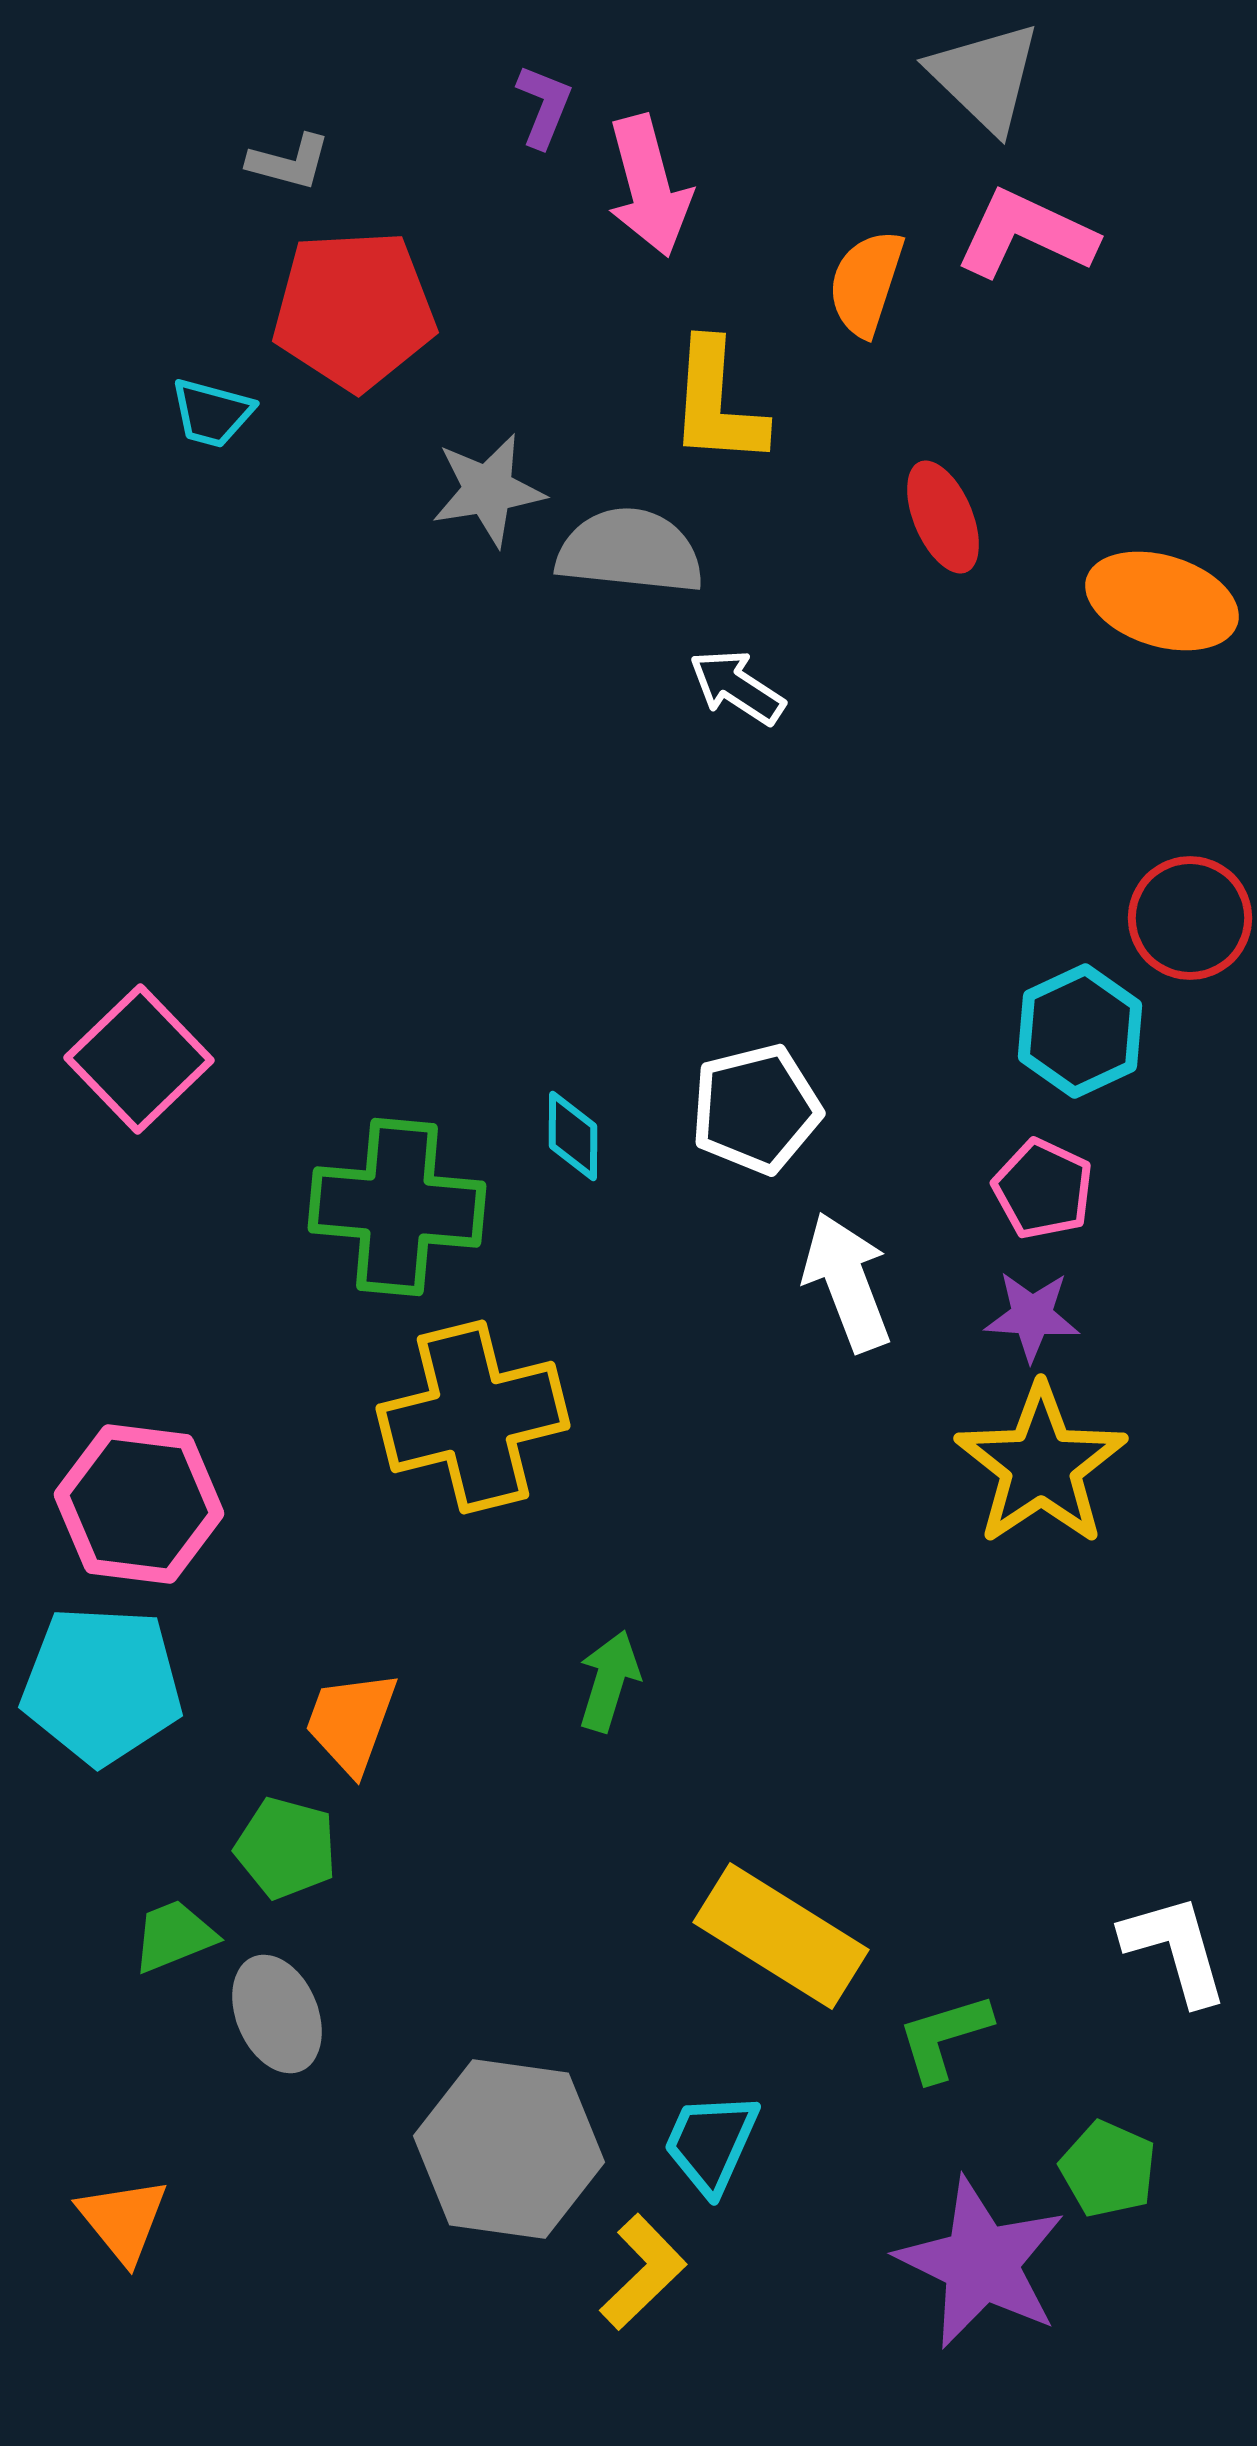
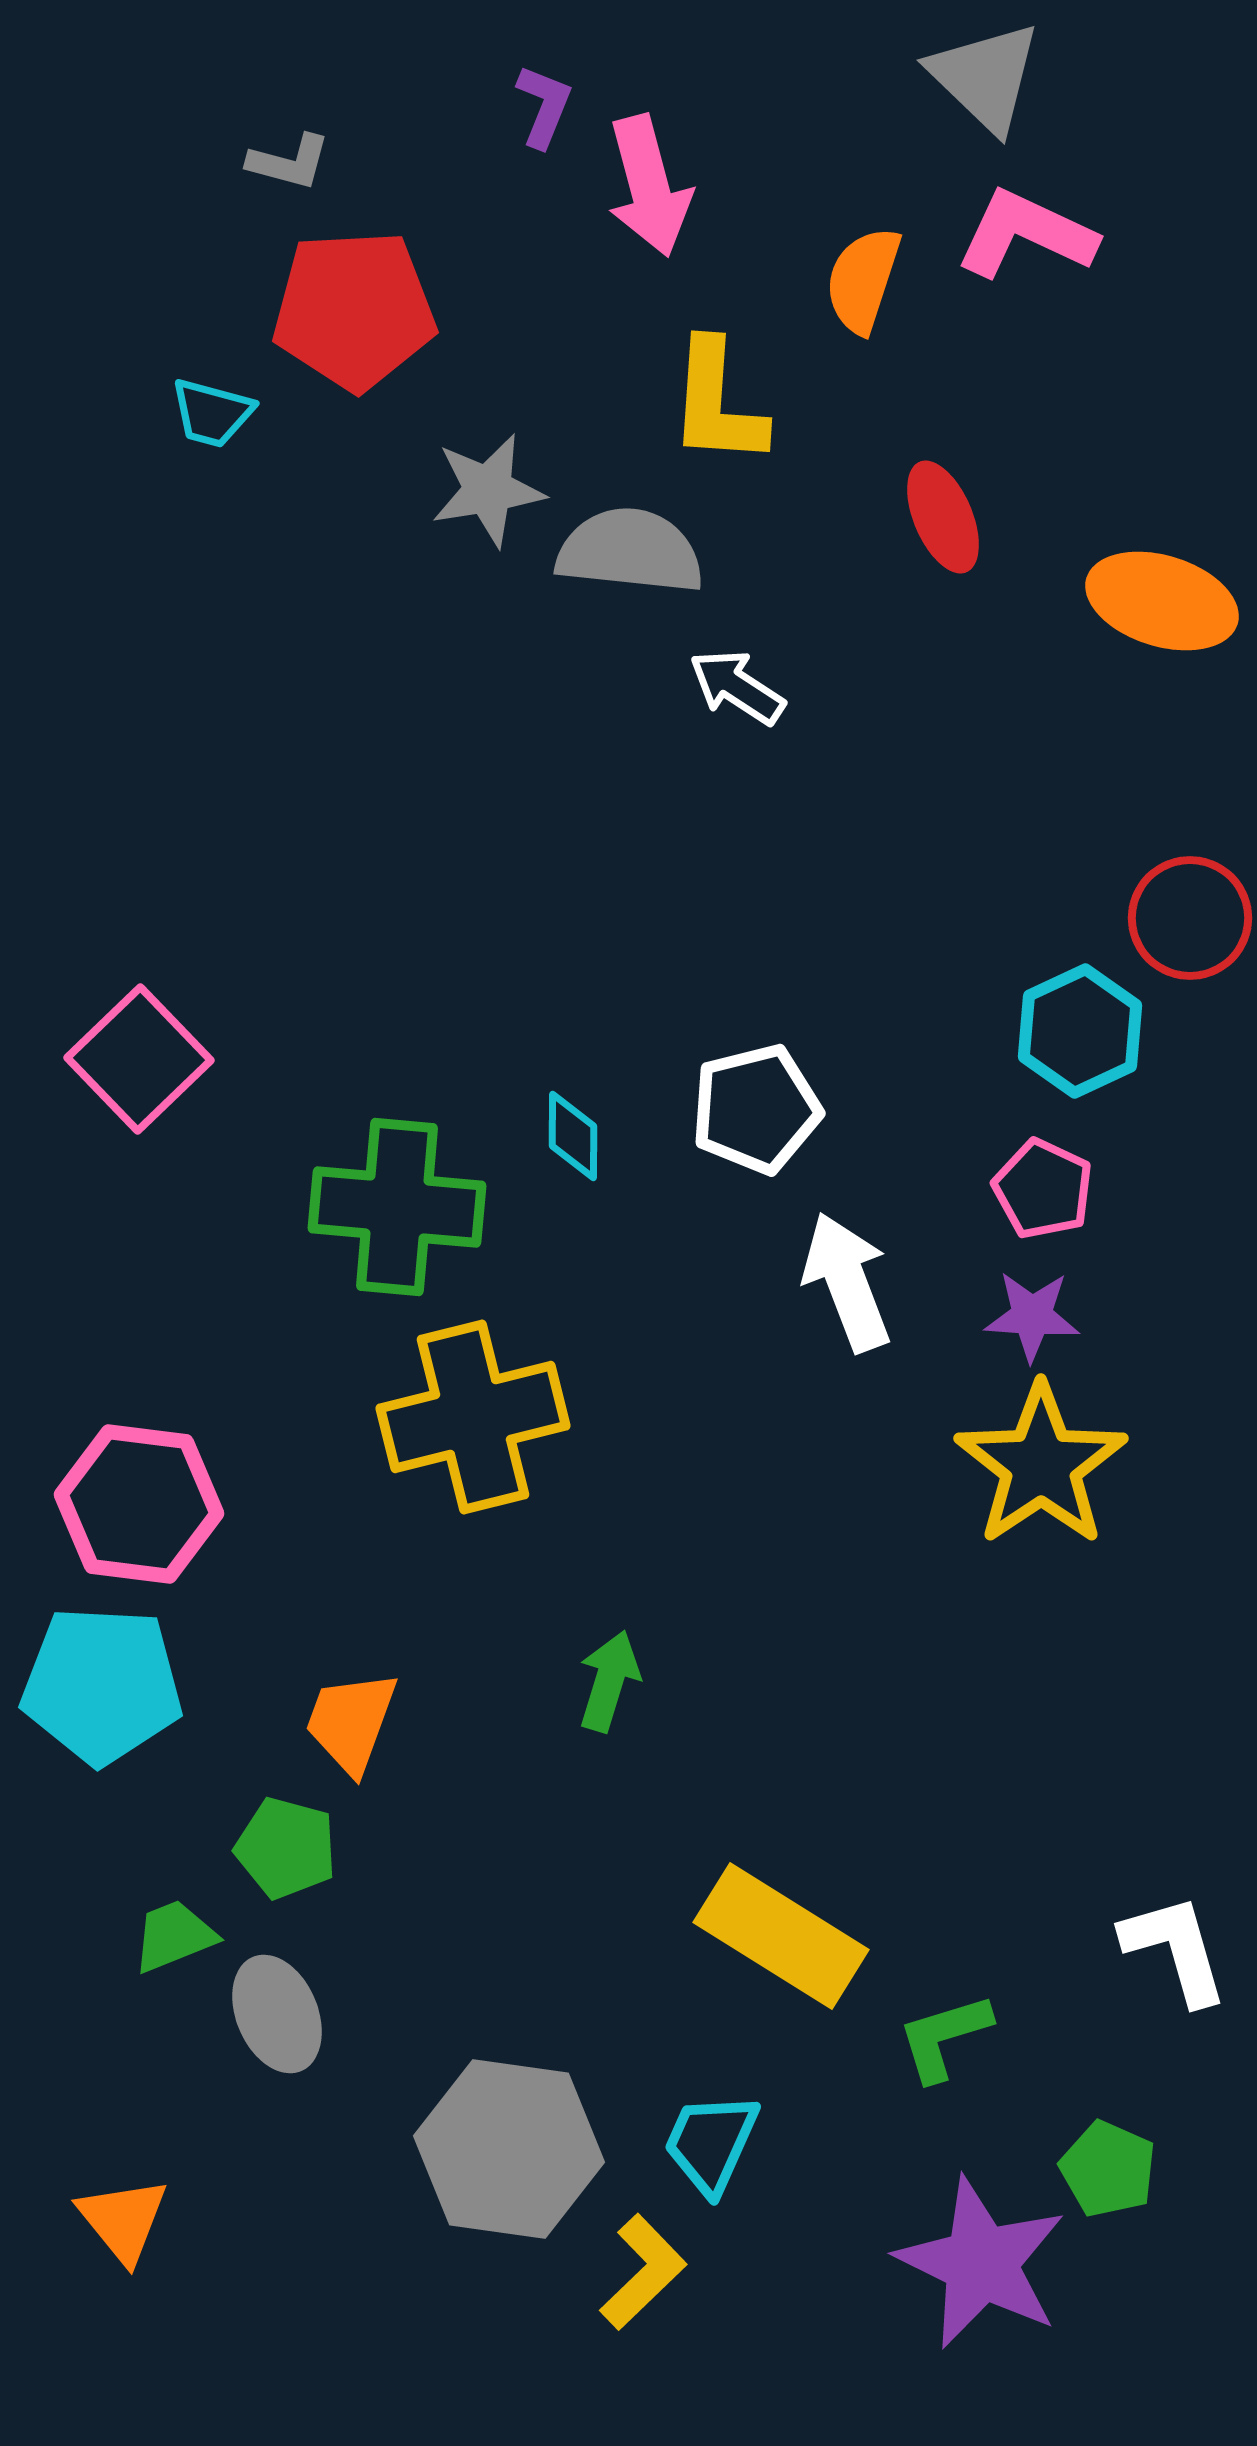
orange semicircle at (866, 283): moved 3 px left, 3 px up
